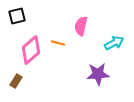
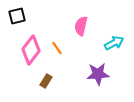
orange line: moved 1 px left, 5 px down; rotated 40 degrees clockwise
pink diamond: rotated 12 degrees counterclockwise
brown rectangle: moved 30 px right
